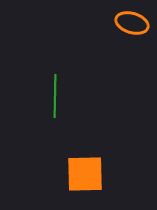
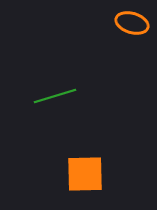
green line: rotated 72 degrees clockwise
